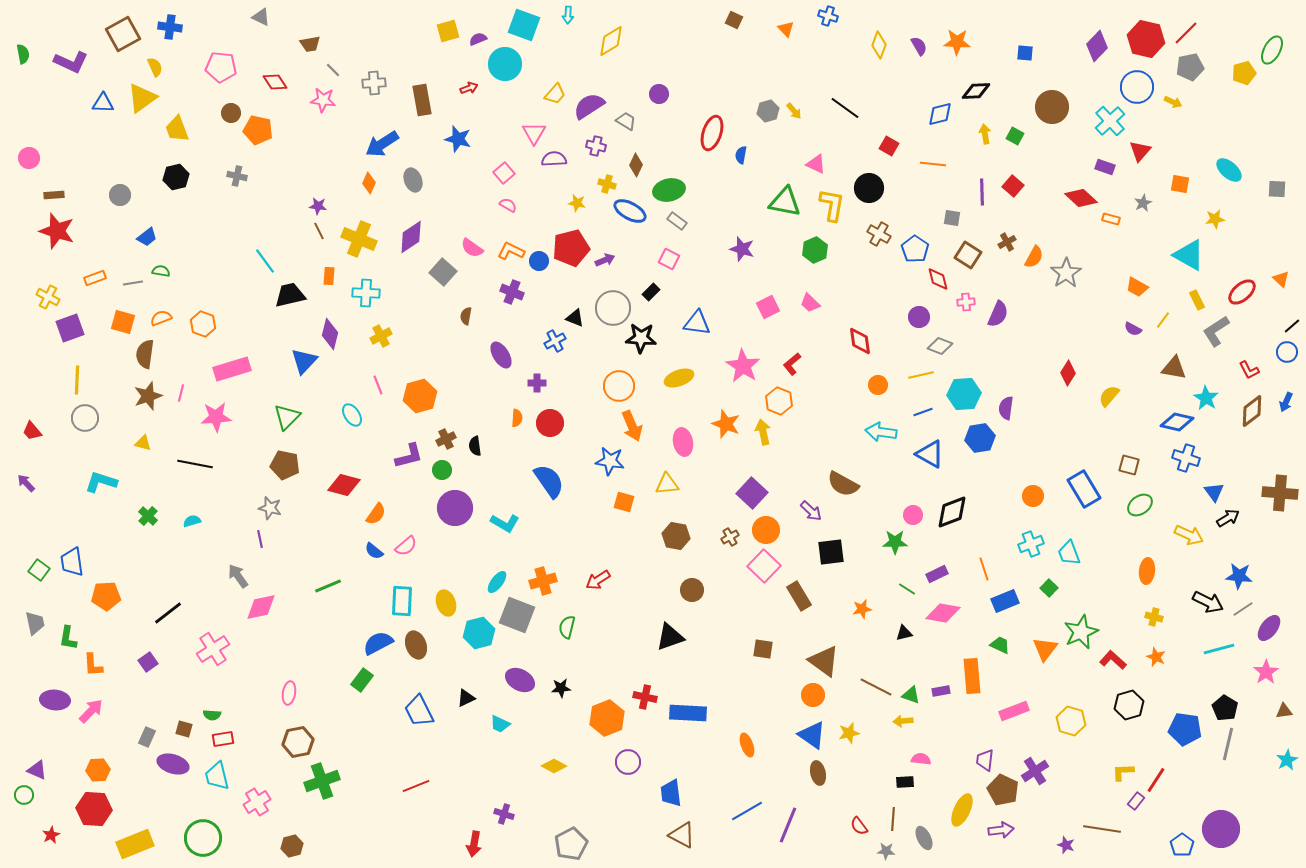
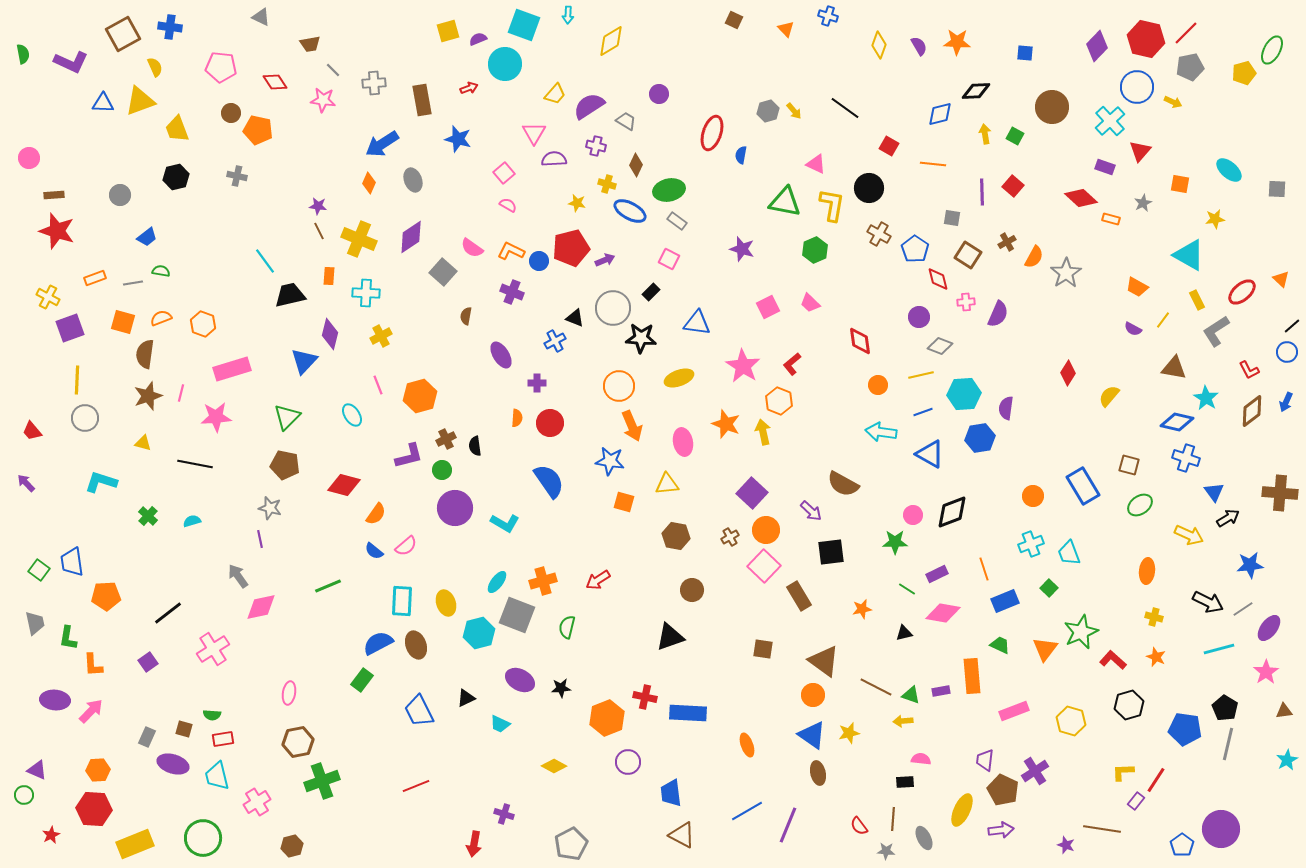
yellow triangle at (142, 98): moved 2 px left, 3 px down; rotated 16 degrees clockwise
blue rectangle at (1084, 489): moved 1 px left, 3 px up
blue star at (1239, 576): moved 11 px right, 11 px up; rotated 12 degrees counterclockwise
